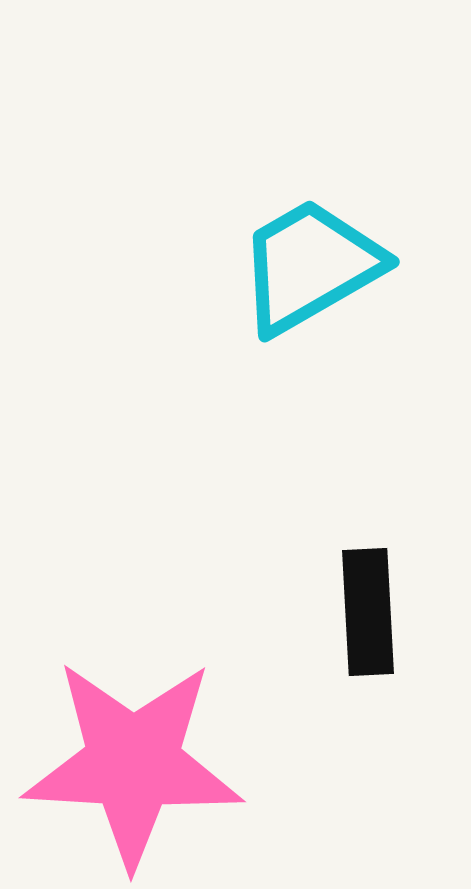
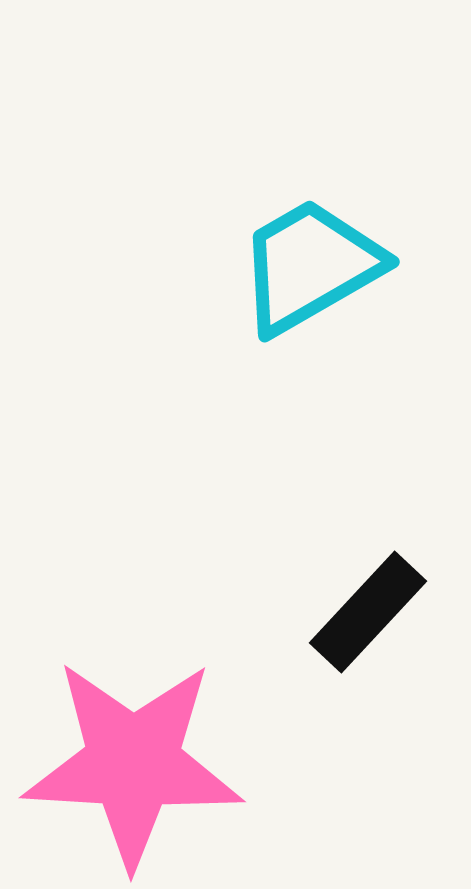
black rectangle: rotated 46 degrees clockwise
